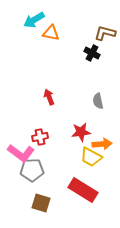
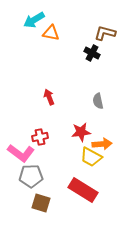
gray pentagon: moved 1 px left, 6 px down
